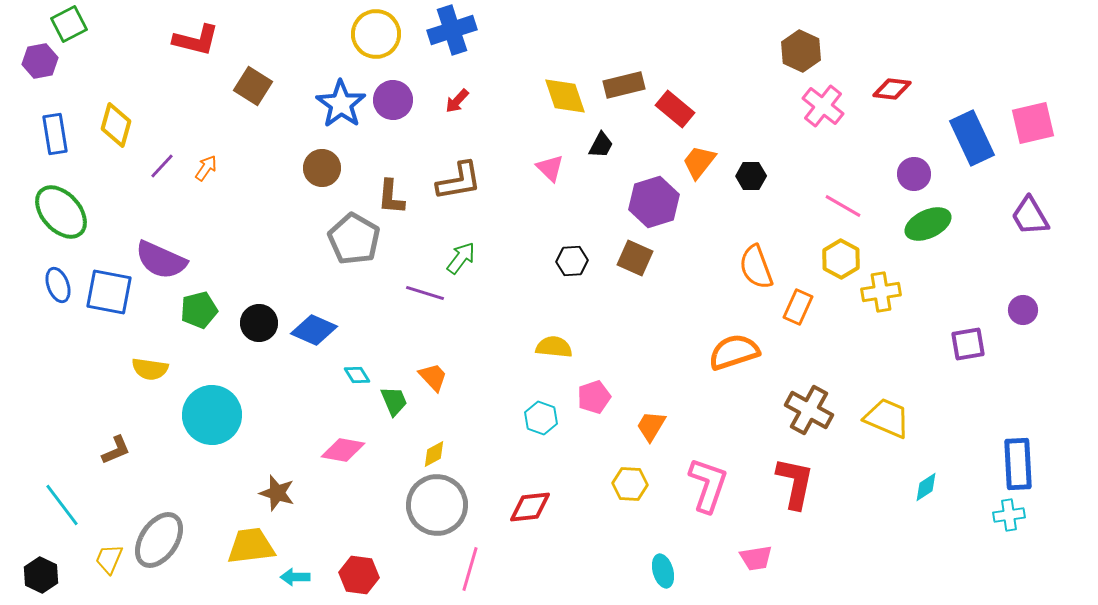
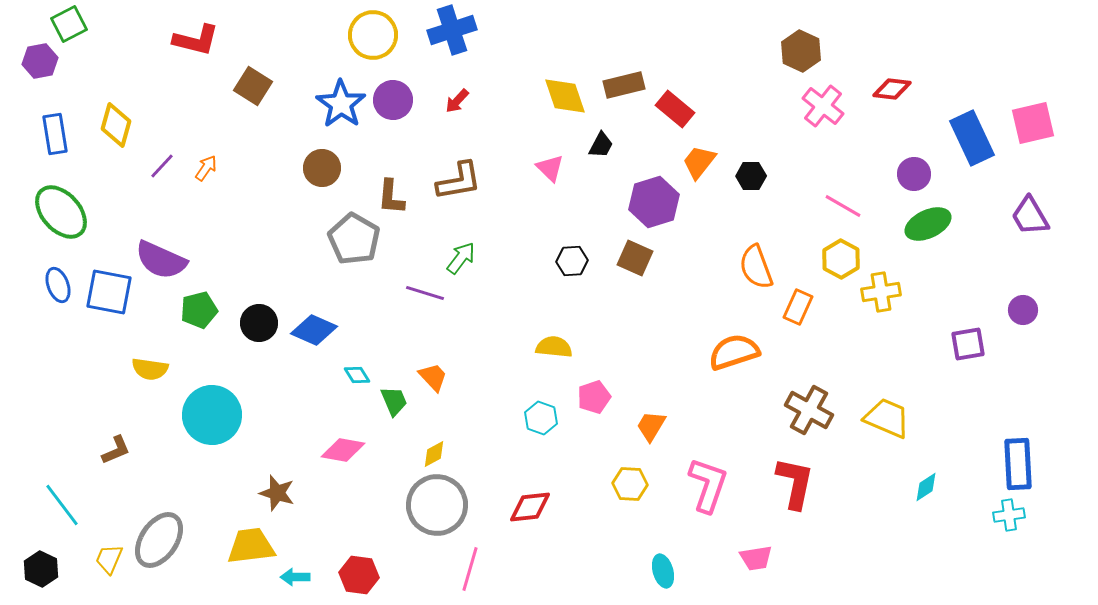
yellow circle at (376, 34): moved 3 px left, 1 px down
black hexagon at (41, 575): moved 6 px up
